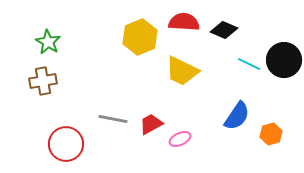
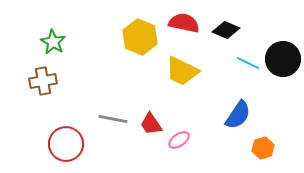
red semicircle: moved 1 px down; rotated 8 degrees clockwise
black diamond: moved 2 px right
yellow hexagon: rotated 16 degrees counterclockwise
green star: moved 5 px right
black circle: moved 1 px left, 1 px up
cyan line: moved 1 px left, 1 px up
blue semicircle: moved 1 px right, 1 px up
red trapezoid: rotated 95 degrees counterclockwise
orange hexagon: moved 8 px left, 14 px down
pink ellipse: moved 1 px left, 1 px down; rotated 10 degrees counterclockwise
